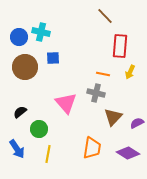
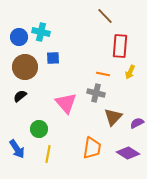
black semicircle: moved 16 px up
